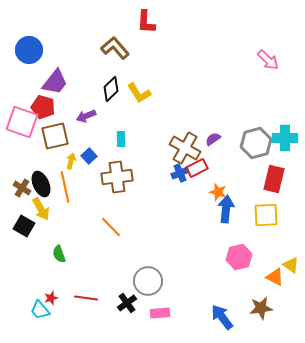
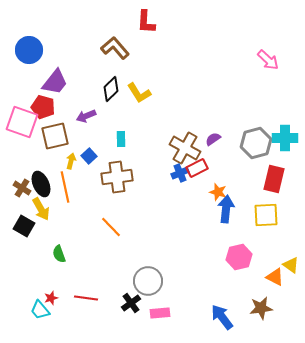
black cross at (127, 303): moved 4 px right
